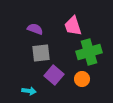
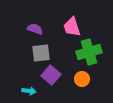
pink trapezoid: moved 1 px left, 1 px down
purple square: moved 3 px left
